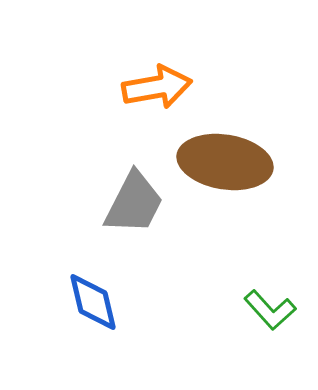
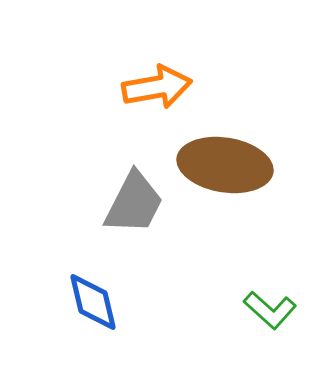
brown ellipse: moved 3 px down
green L-shape: rotated 6 degrees counterclockwise
